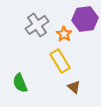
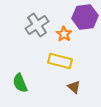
purple hexagon: moved 2 px up
yellow rectangle: rotated 45 degrees counterclockwise
